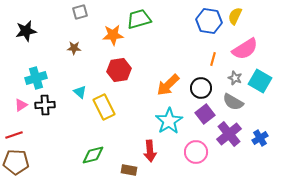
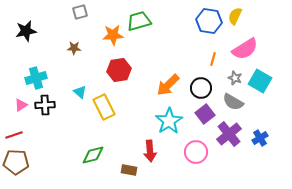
green trapezoid: moved 2 px down
